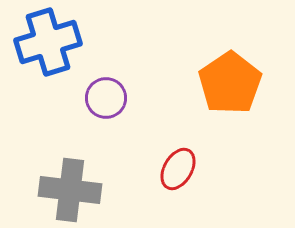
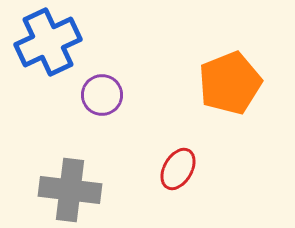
blue cross: rotated 8 degrees counterclockwise
orange pentagon: rotated 12 degrees clockwise
purple circle: moved 4 px left, 3 px up
